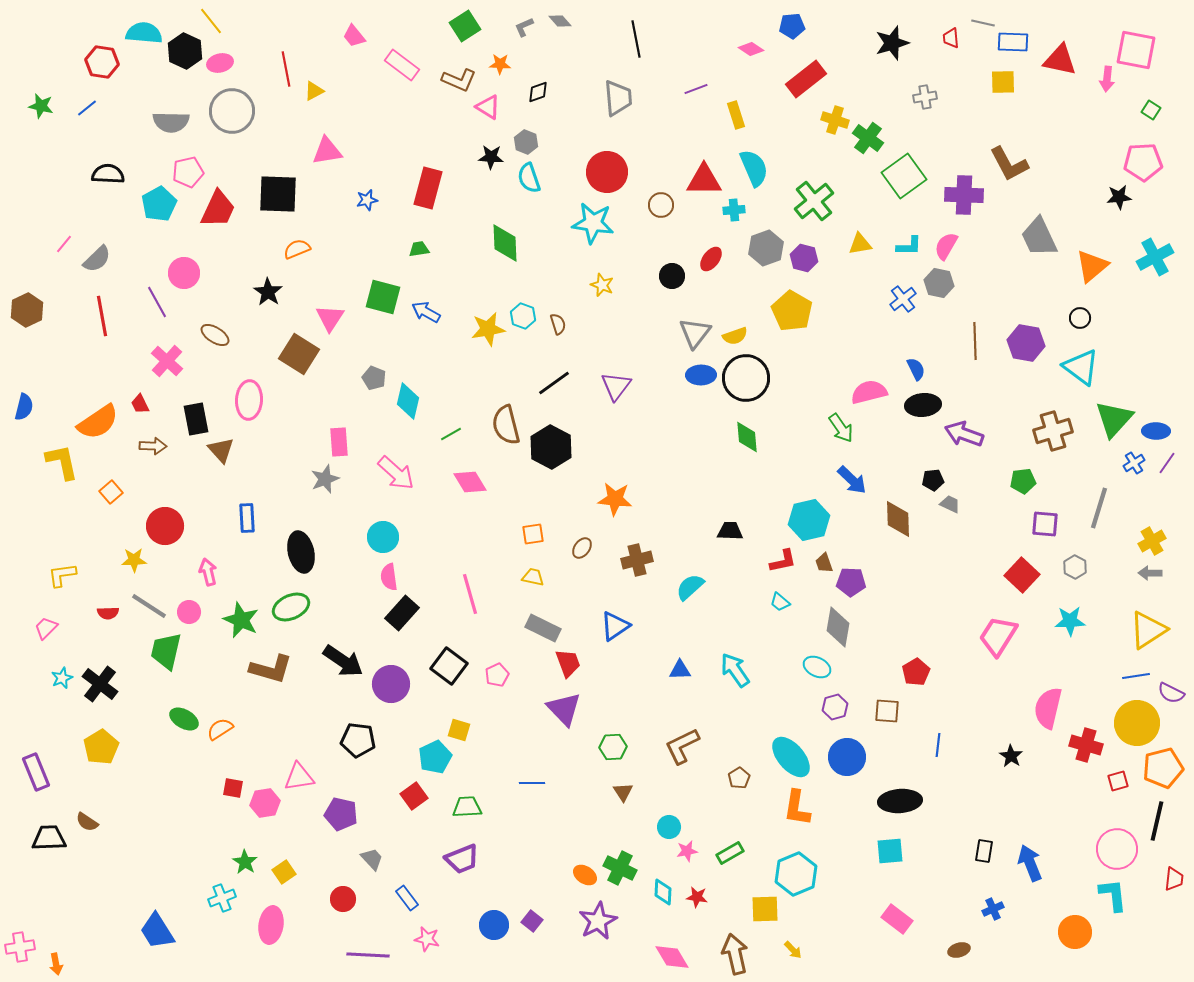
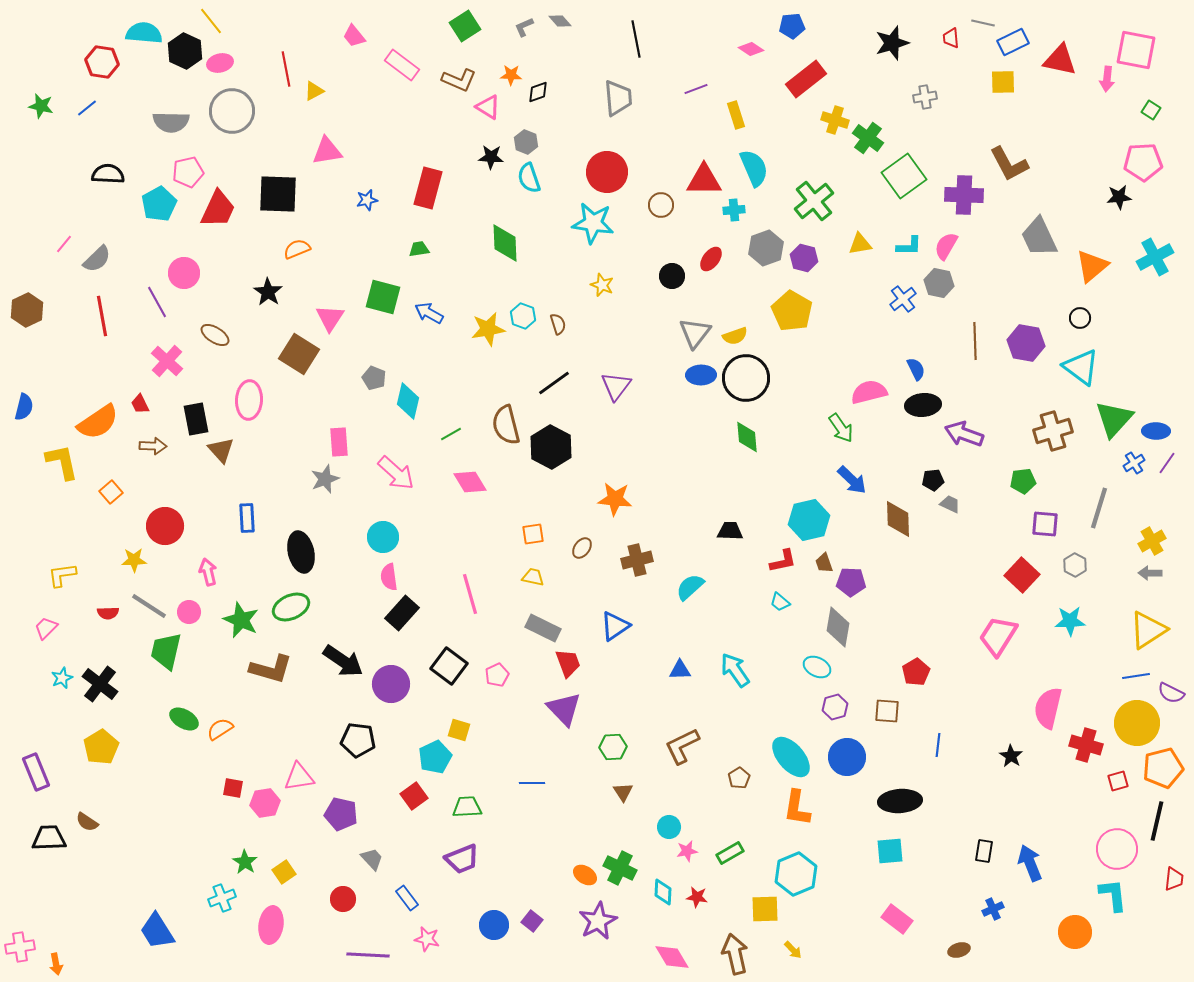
blue rectangle at (1013, 42): rotated 28 degrees counterclockwise
orange star at (500, 64): moved 11 px right, 11 px down
blue arrow at (426, 312): moved 3 px right, 1 px down
gray hexagon at (1075, 567): moved 2 px up
